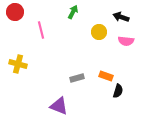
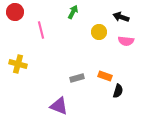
orange rectangle: moved 1 px left
